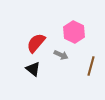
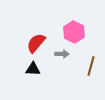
gray arrow: moved 1 px right, 1 px up; rotated 24 degrees counterclockwise
black triangle: rotated 35 degrees counterclockwise
